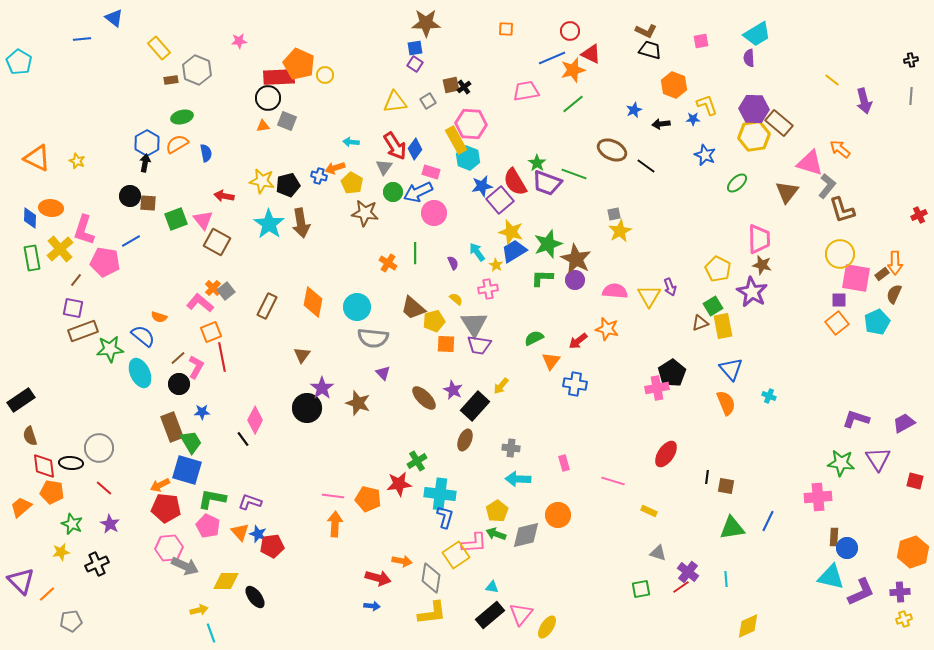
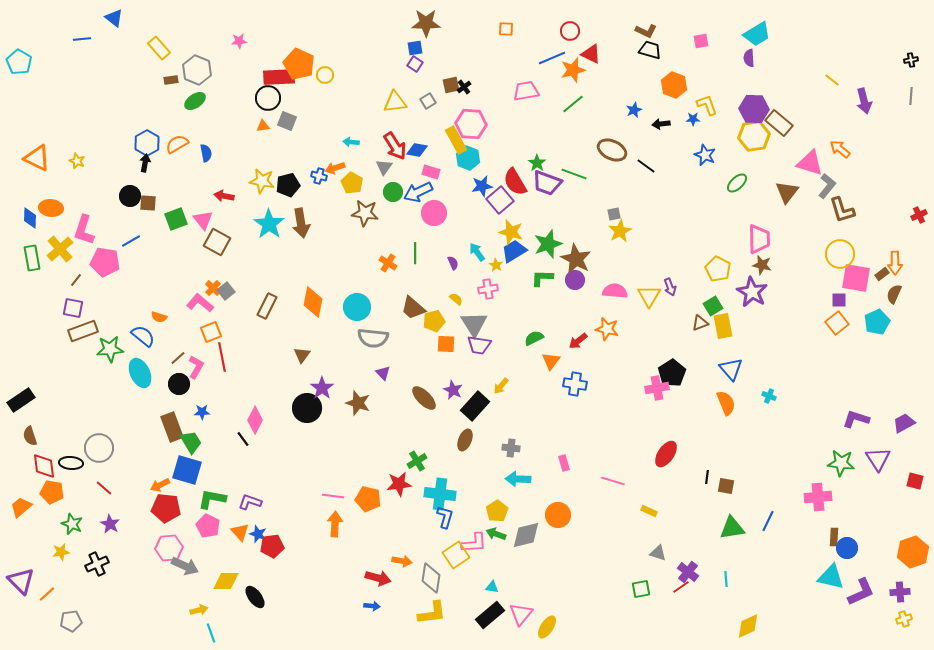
green ellipse at (182, 117): moved 13 px right, 16 px up; rotated 20 degrees counterclockwise
blue diamond at (415, 149): moved 2 px right, 1 px down; rotated 65 degrees clockwise
